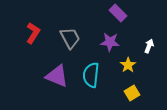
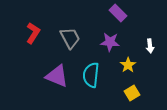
white arrow: moved 1 px right; rotated 152 degrees clockwise
